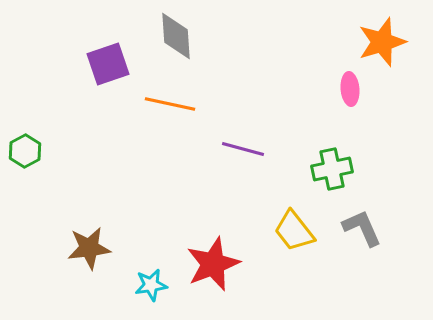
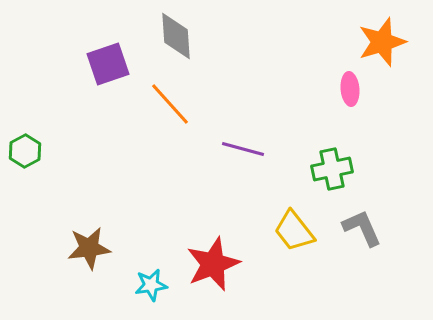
orange line: rotated 36 degrees clockwise
